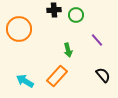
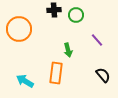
orange rectangle: moved 1 px left, 3 px up; rotated 35 degrees counterclockwise
